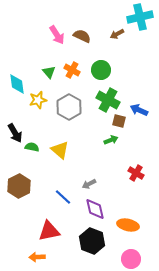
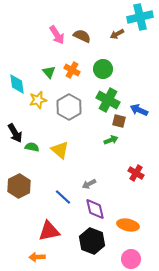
green circle: moved 2 px right, 1 px up
